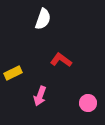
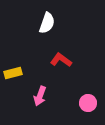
white semicircle: moved 4 px right, 4 px down
yellow rectangle: rotated 12 degrees clockwise
